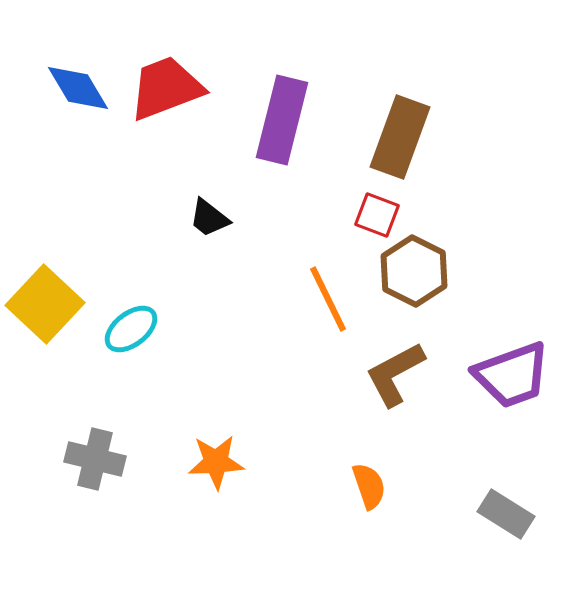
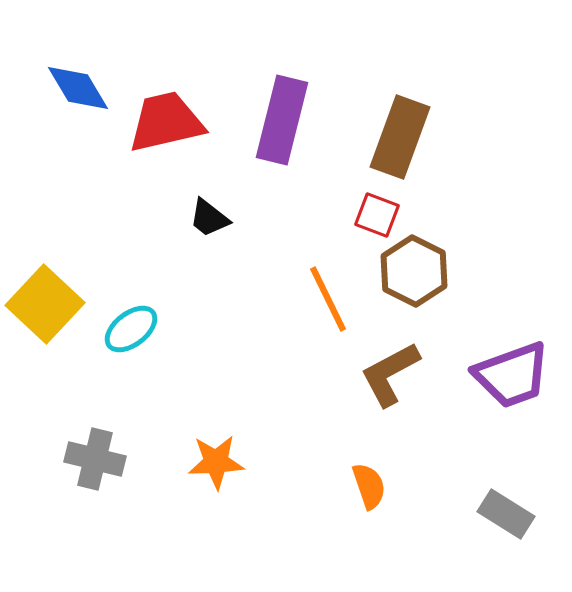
red trapezoid: moved 34 px down; rotated 8 degrees clockwise
brown L-shape: moved 5 px left
